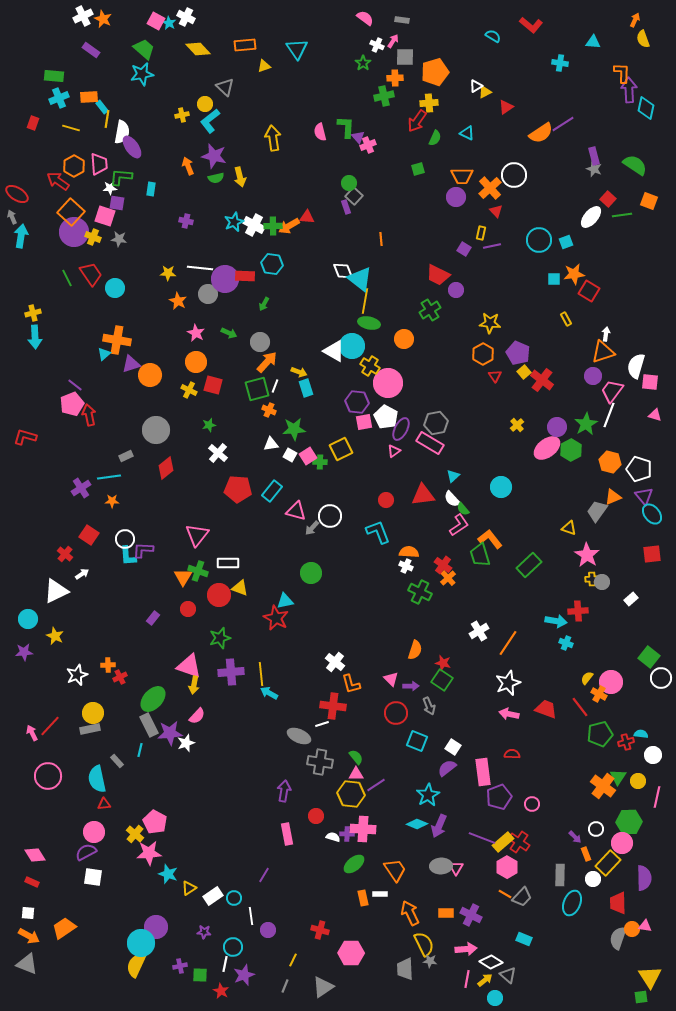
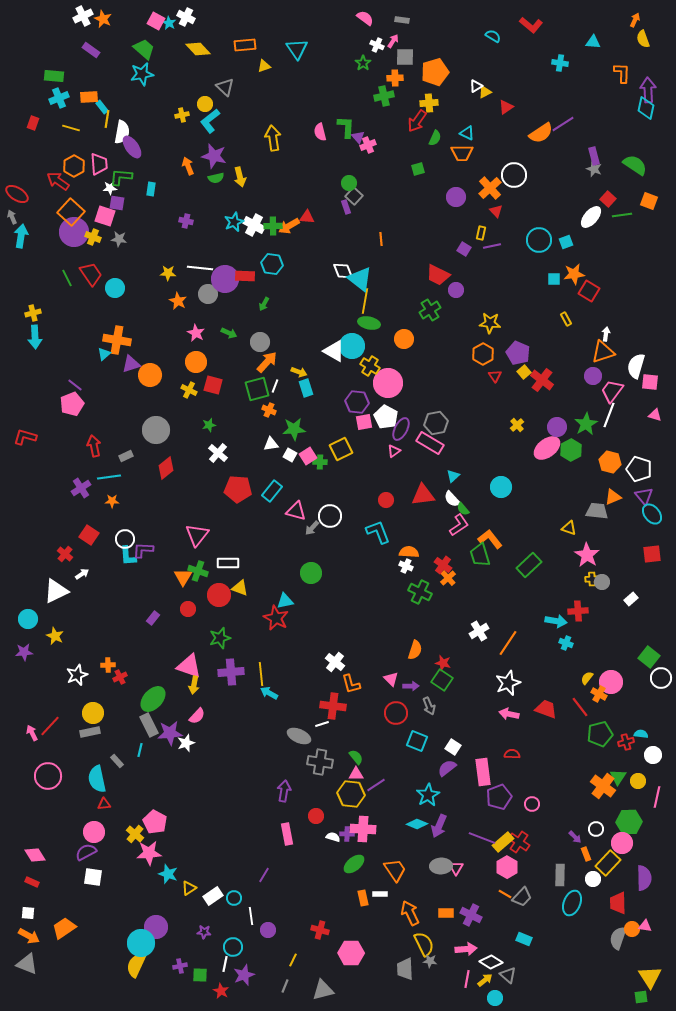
purple arrow at (629, 90): moved 19 px right
orange trapezoid at (462, 176): moved 23 px up
red arrow at (89, 415): moved 5 px right, 31 px down
gray trapezoid at (597, 511): rotated 60 degrees clockwise
gray rectangle at (90, 729): moved 3 px down
gray triangle at (323, 987): moved 3 px down; rotated 20 degrees clockwise
